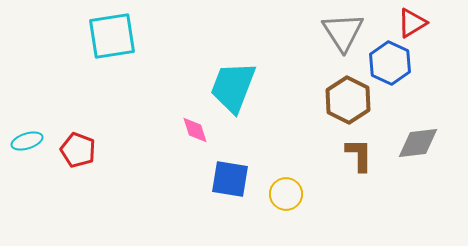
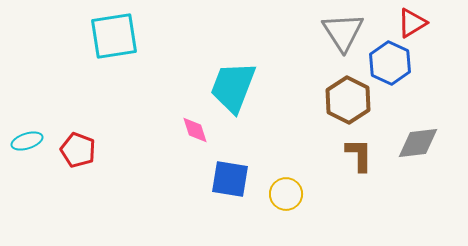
cyan square: moved 2 px right
